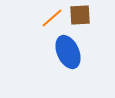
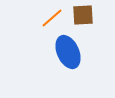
brown square: moved 3 px right
